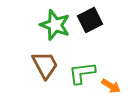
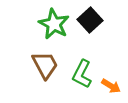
black square: rotated 15 degrees counterclockwise
green star: moved 1 px left, 1 px up; rotated 8 degrees clockwise
green L-shape: moved 1 px down; rotated 56 degrees counterclockwise
